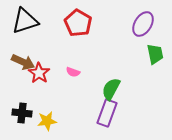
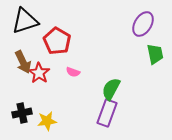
red pentagon: moved 21 px left, 18 px down
brown arrow: rotated 40 degrees clockwise
black cross: rotated 18 degrees counterclockwise
